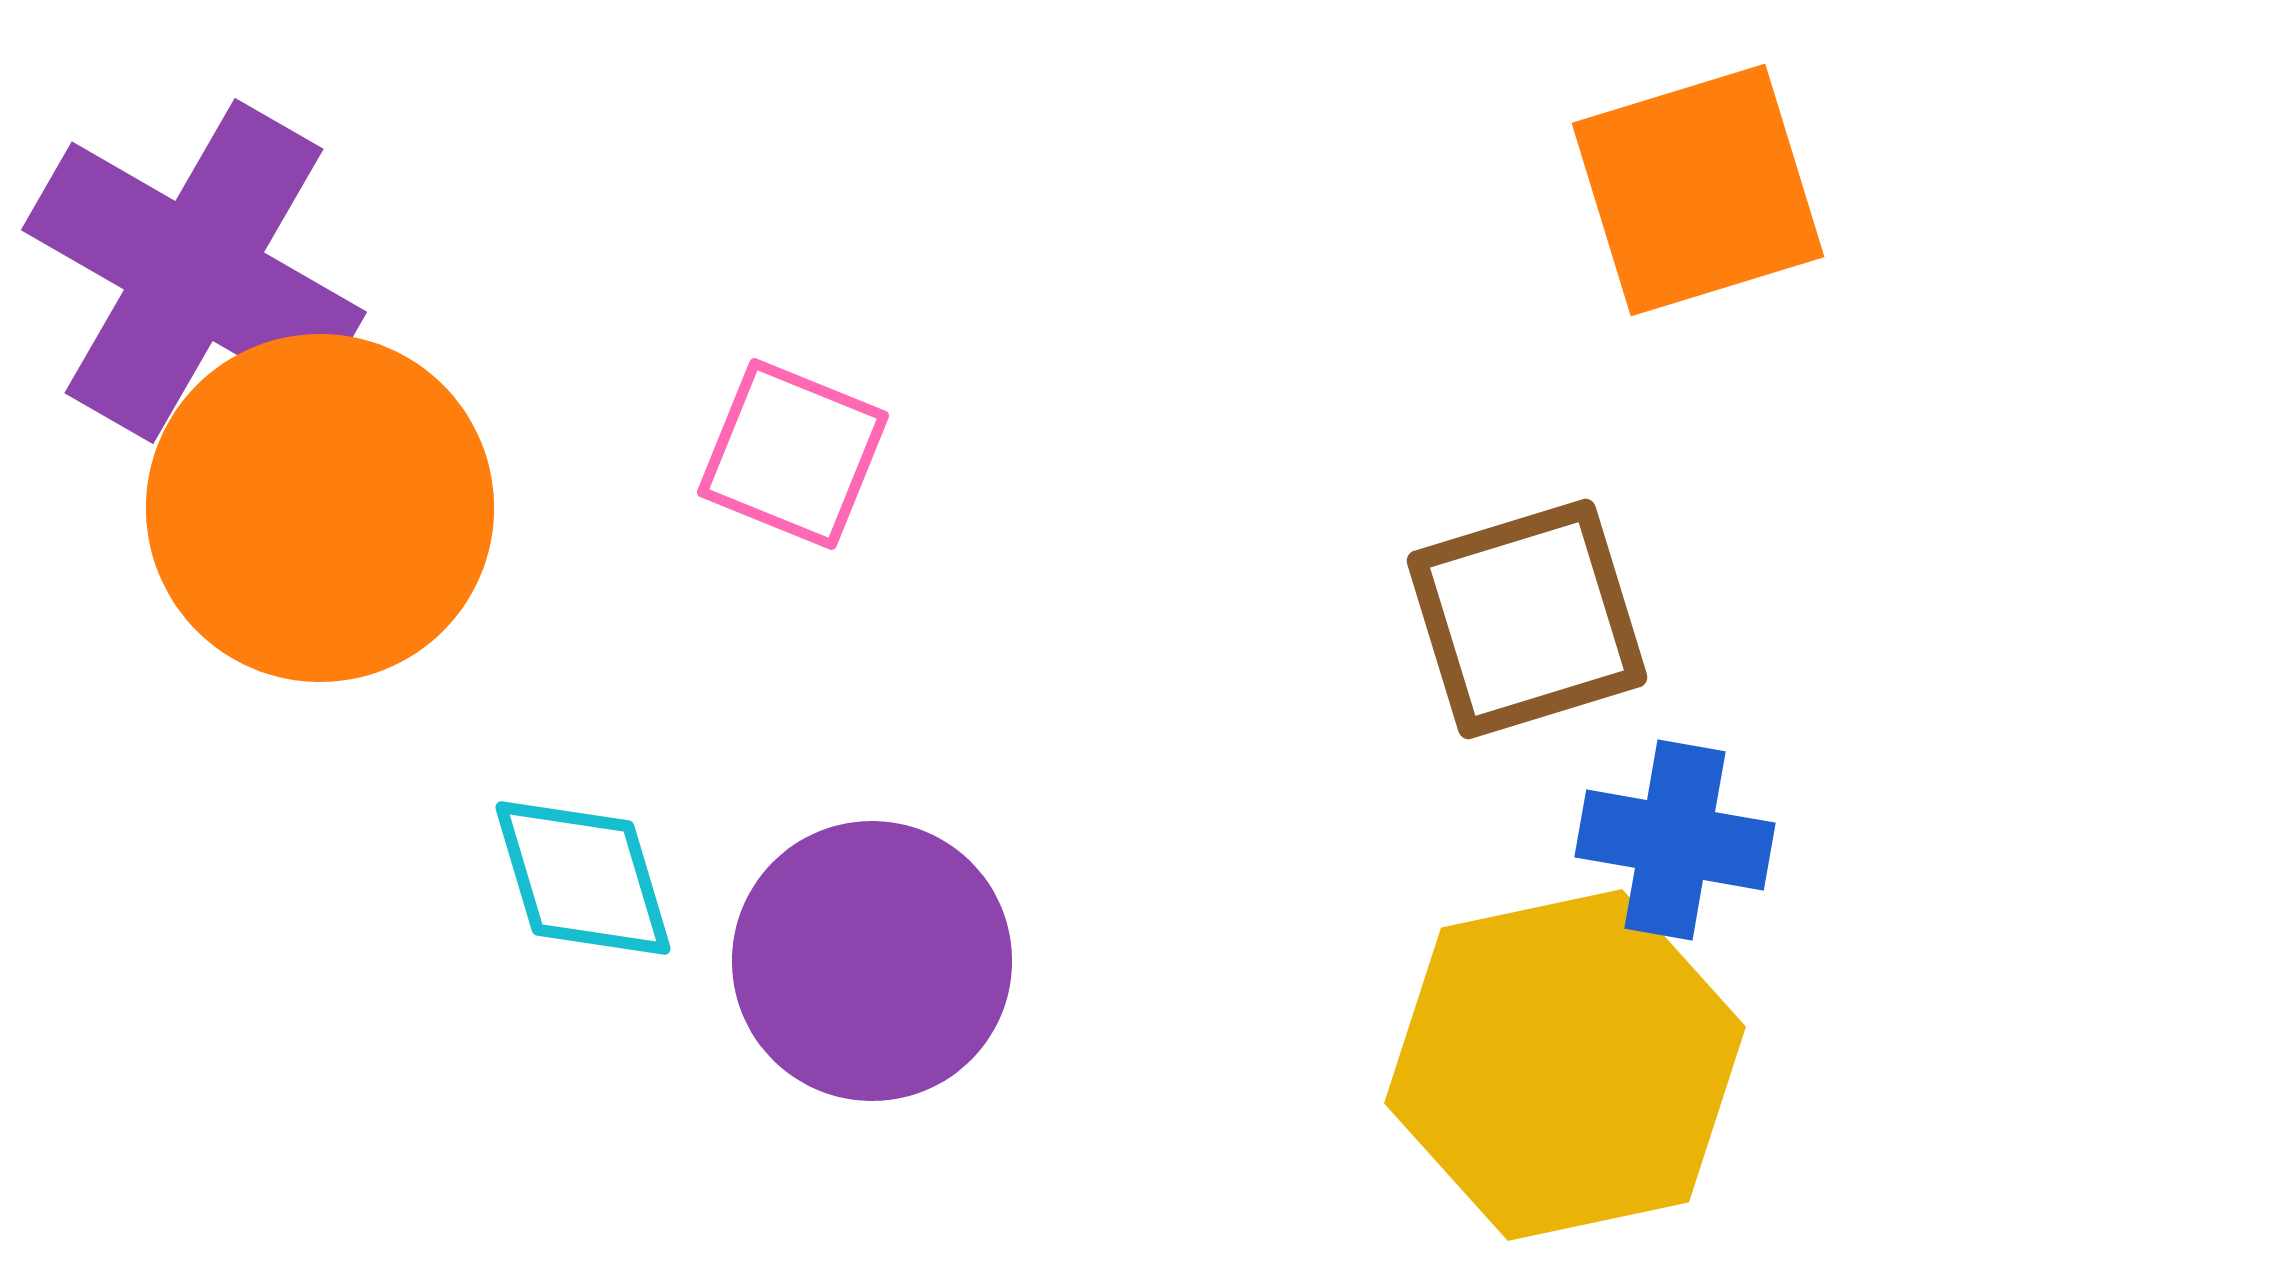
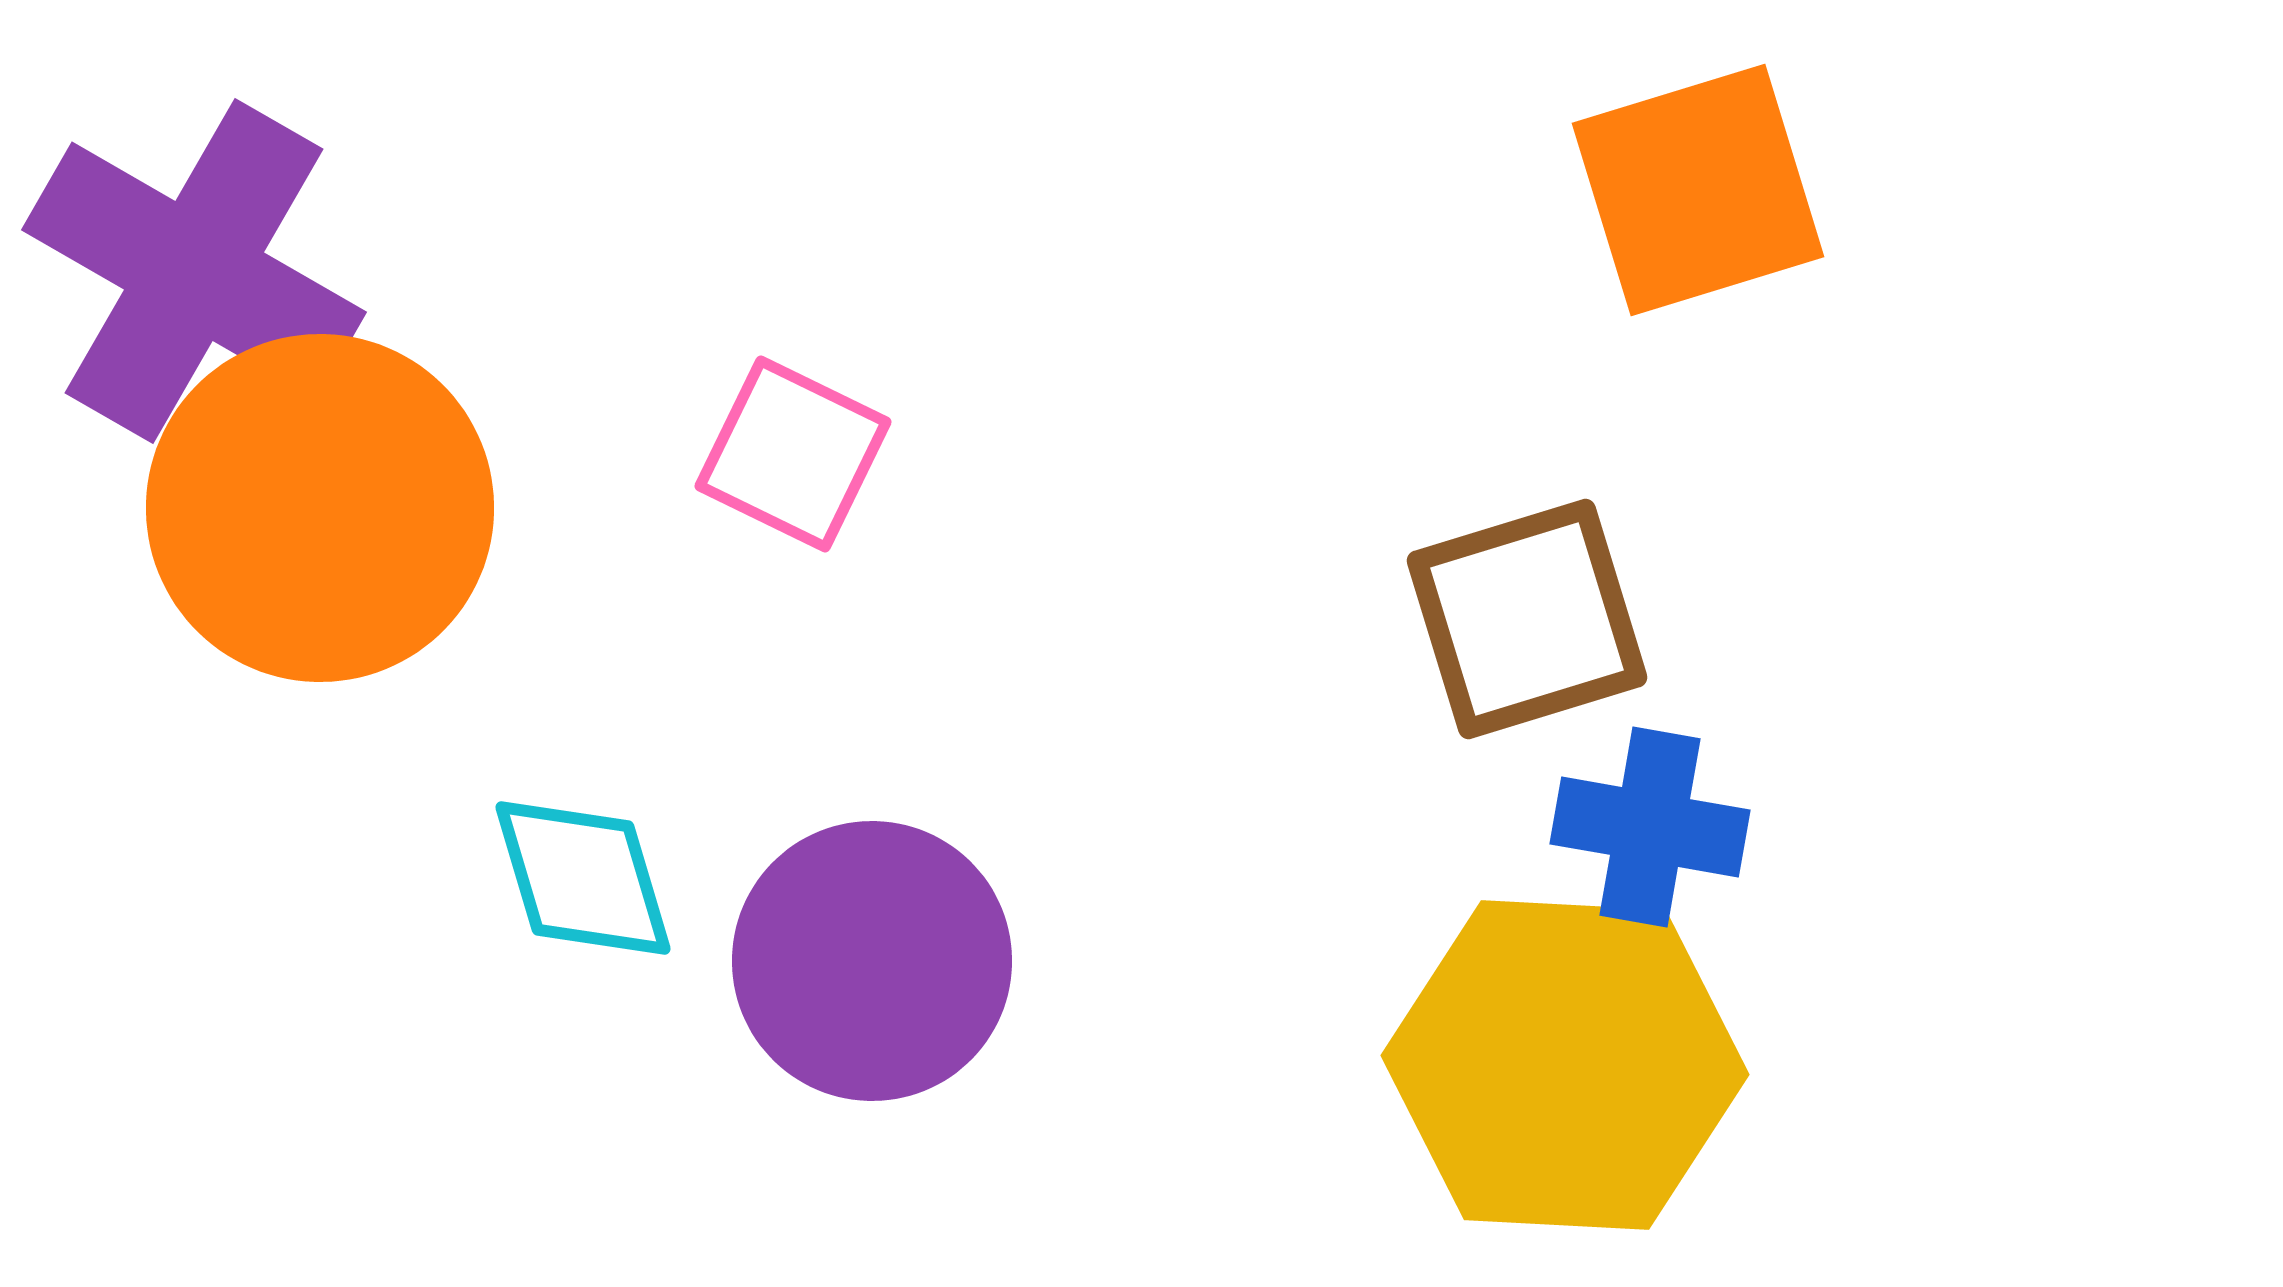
pink square: rotated 4 degrees clockwise
blue cross: moved 25 px left, 13 px up
yellow hexagon: rotated 15 degrees clockwise
